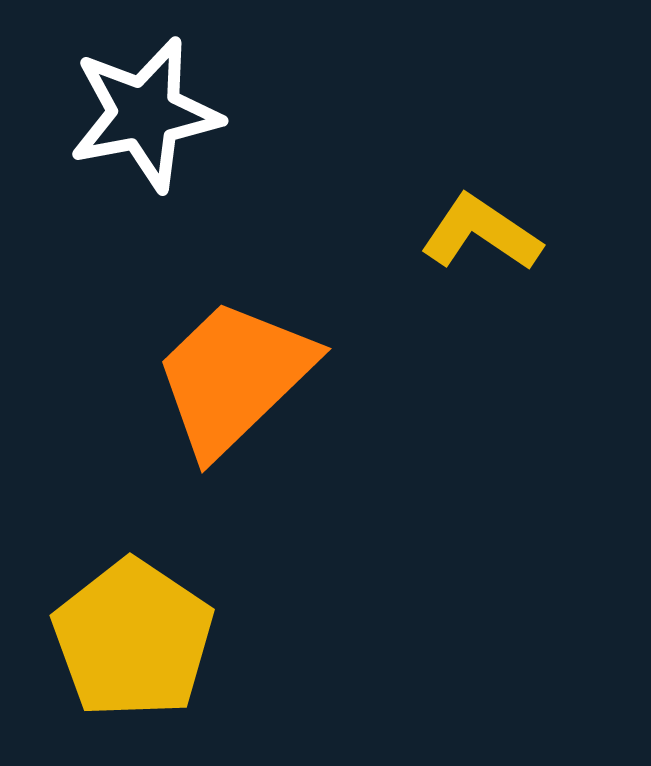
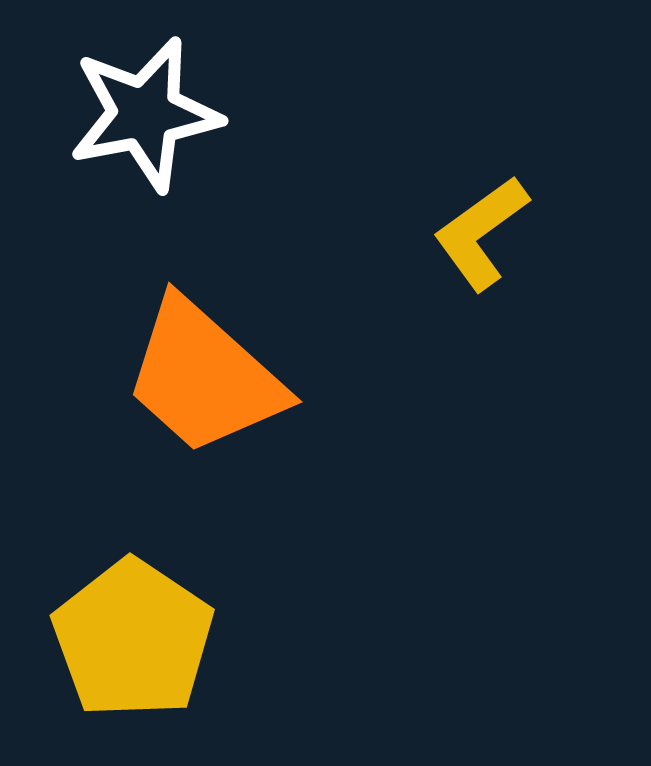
yellow L-shape: rotated 70 degrees counterclockwise
orange trapezoid: moved 30 px left; rotated 94 degrees counterclockwise
